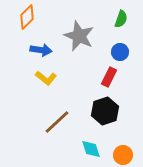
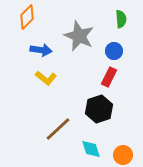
green semicircle: rotated 24 degrees counterclockwise
blue circle: moved 6 px left, 1 px up
black hexagon: moved 6 px left, 2 px up
brown line: moved 1 px right, 7 px down
